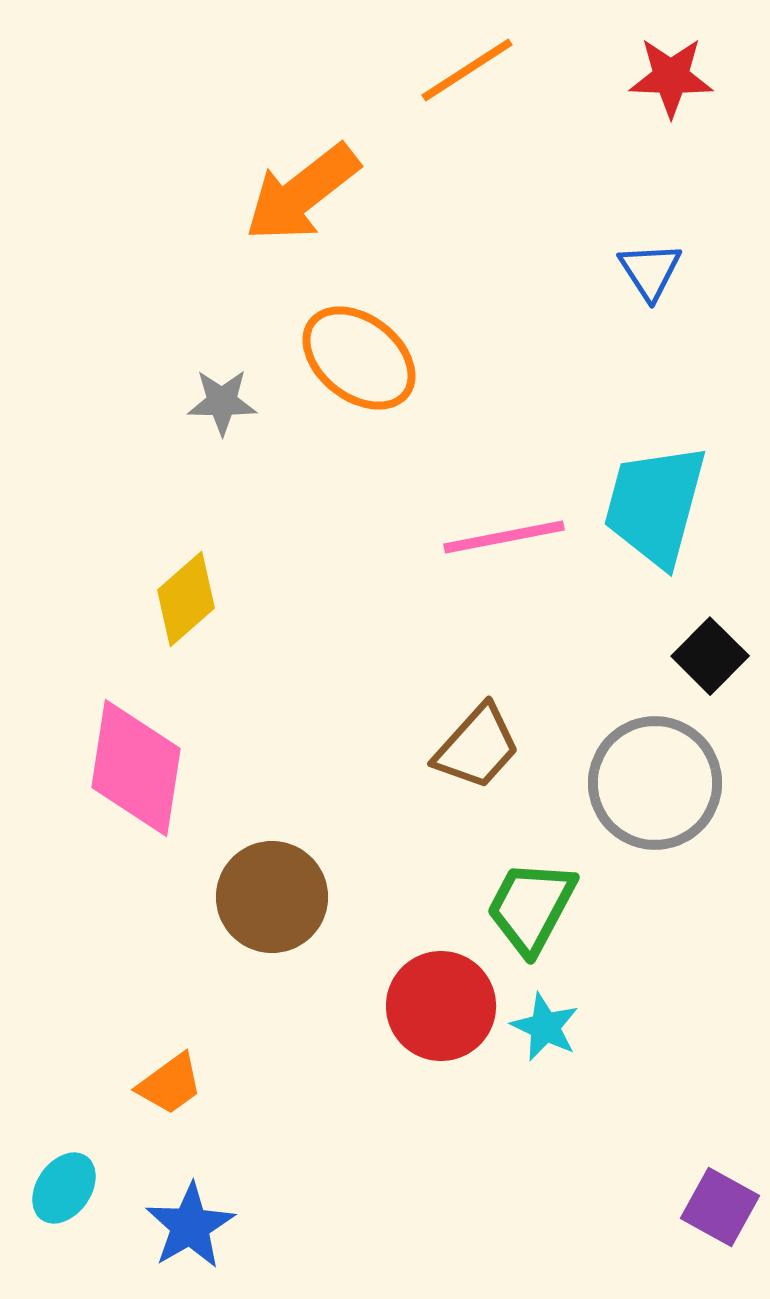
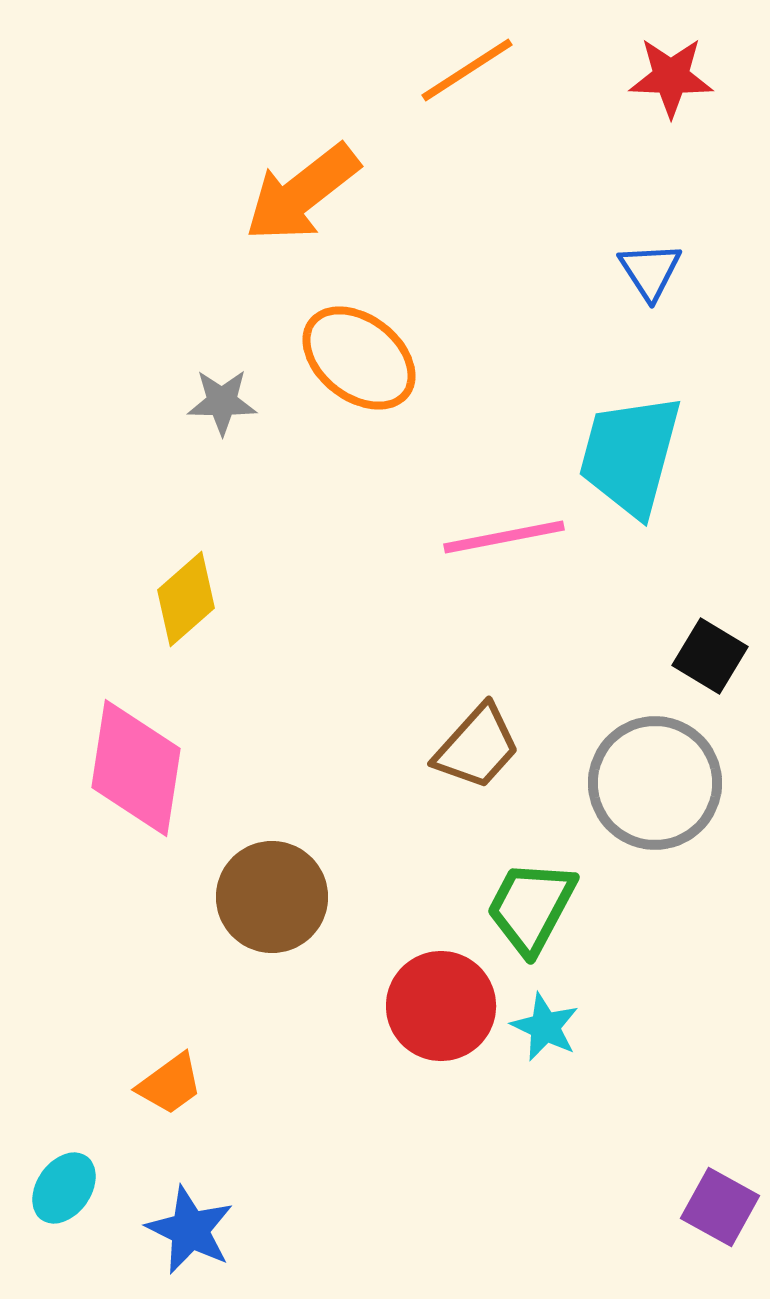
cyan trapezoid: moved 25 px left, 50 px up
black square: rotated 14 degrees counterclockwise
blue star: moved 4 px down; rotated 16 degrees counterclockwise
